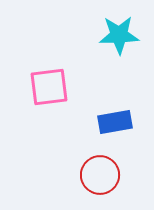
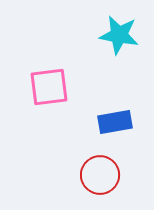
cyan star: rotated 12 degrees clockwise
